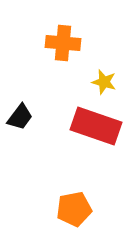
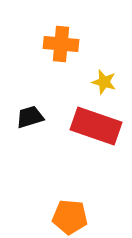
orange cross: moved 2 px left, 1 px down
black trapezoid: moved 10 px right; rotated 144 degrees counterclockwise
orange pentagon: moved 4 px left, 8 px down; rotated 16 degrees clockwise
